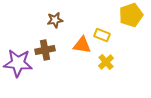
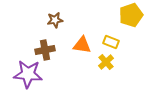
yellow rectangle: moved 9 px right, 7 px down
purple star: moved 10 px right, 11 px down
